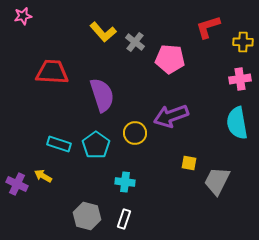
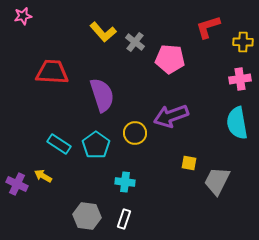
cyan rectangle: rotated 15 degrees clockwise
gray hexagon: rotated 8 degrees counterclockwise
